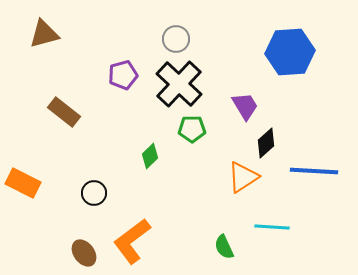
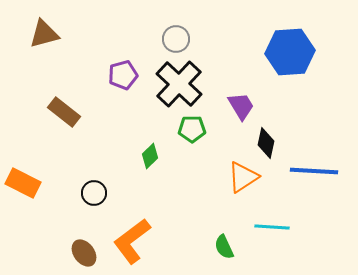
purple trapezoid: moved 4 px left
black diamond: rotated 36 degrees counterclockwise
